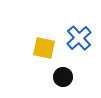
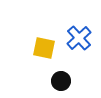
black circle: moved 2 px left, 4 px down
